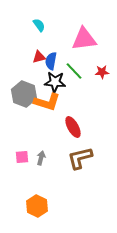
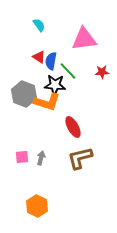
red triangle: rotated 48 degrees clockwise
green line: moved 6 px left
black star: moved 3 px down
